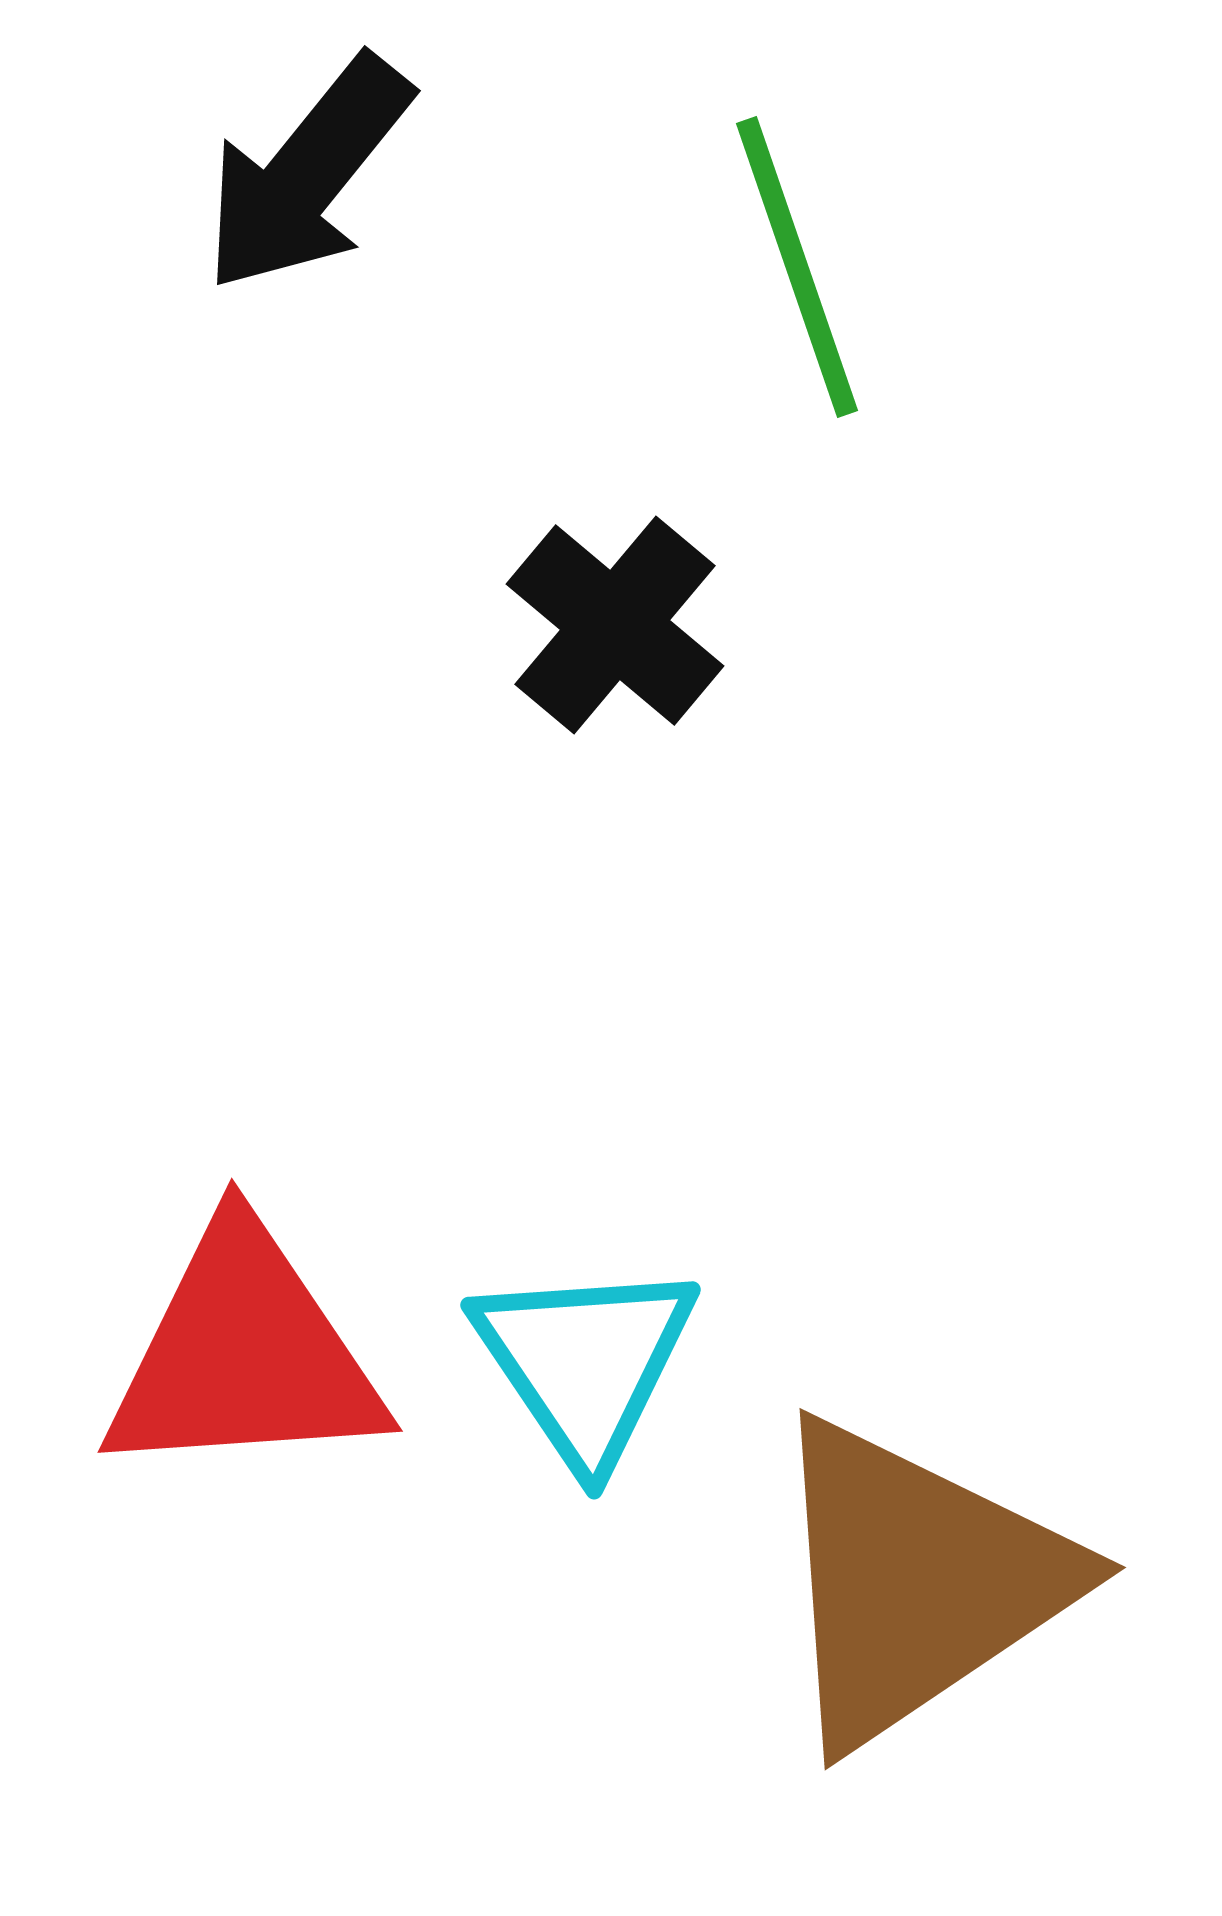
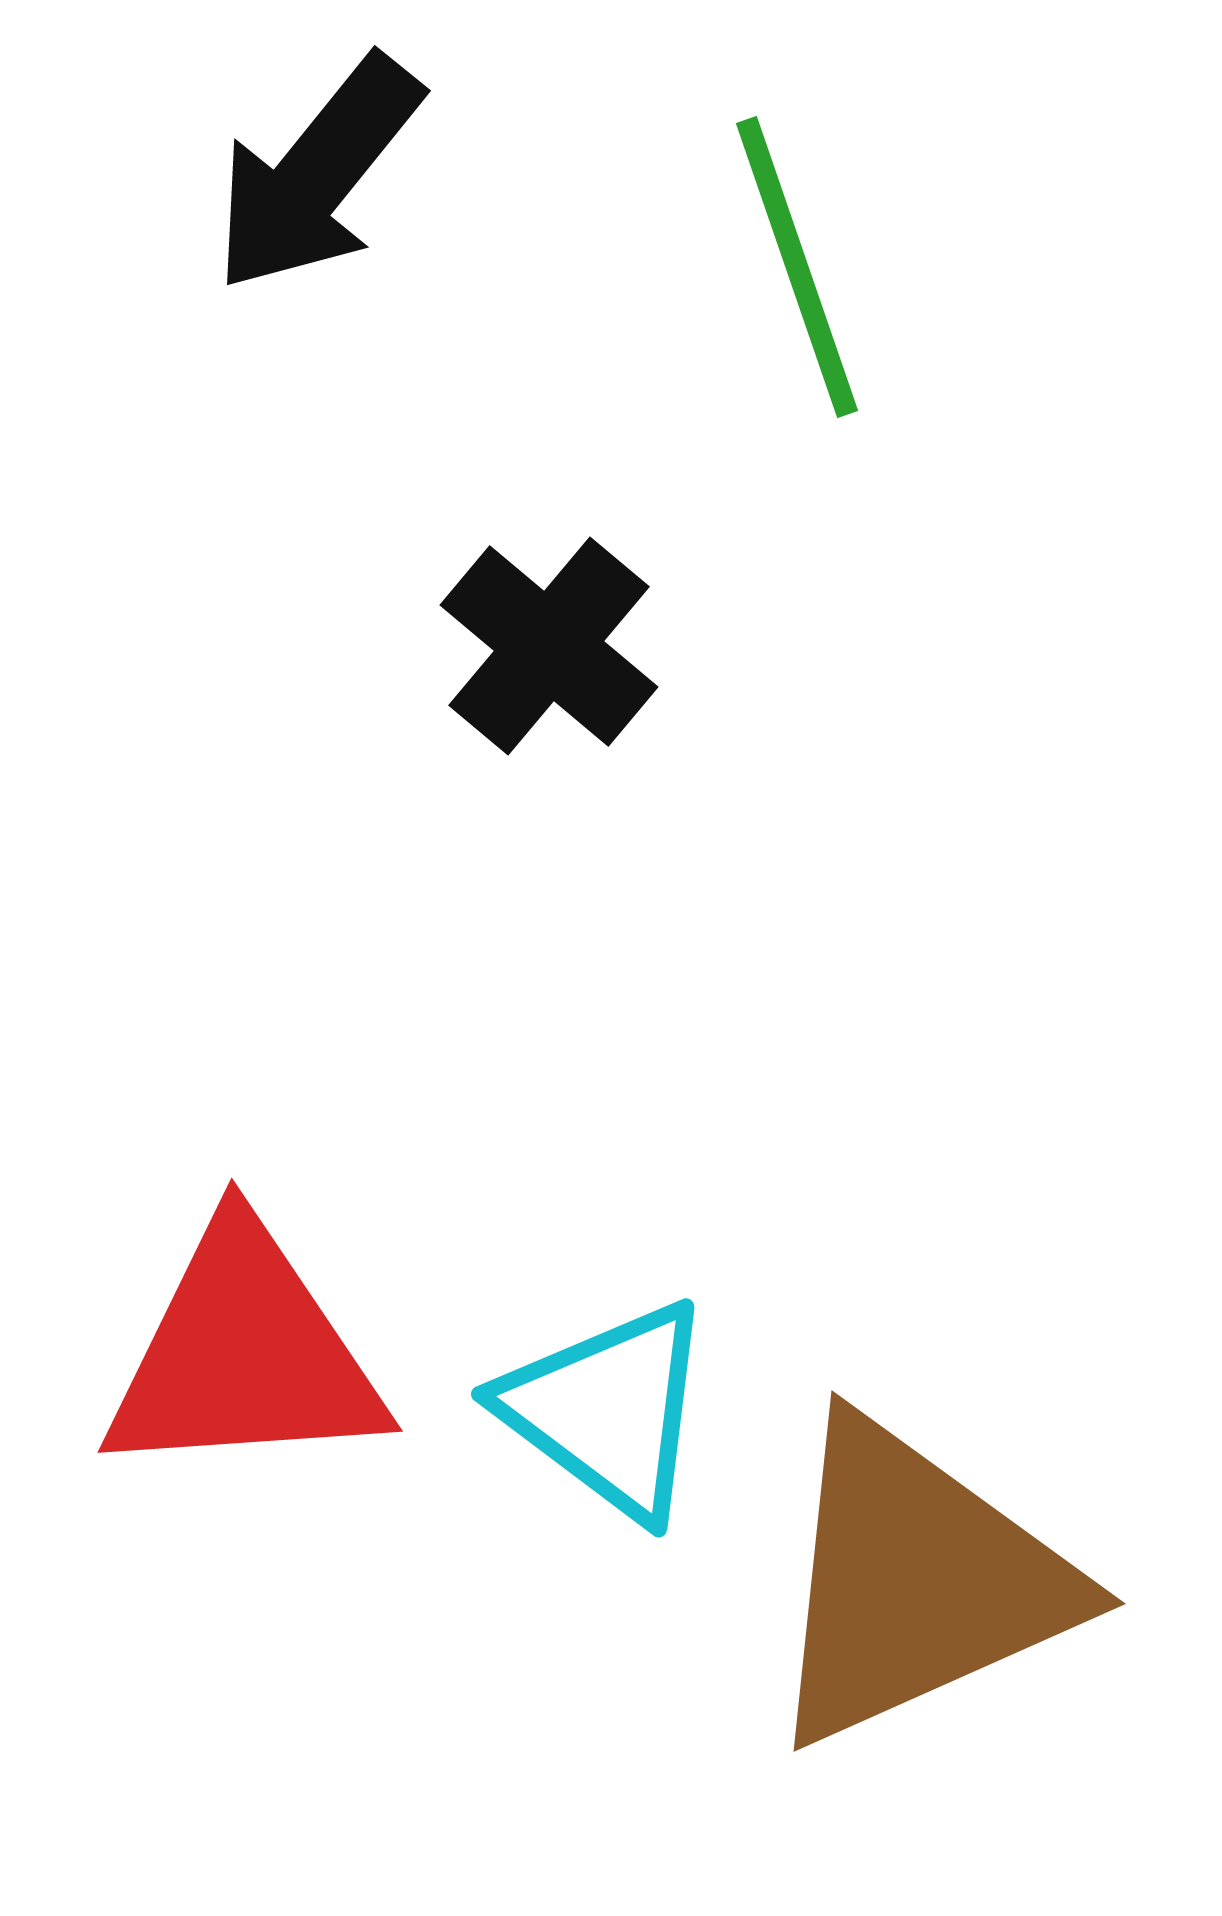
black arrow: moved 10 px right
black cross: moved 66 px left, 21 px down
cyan triangle: moved 23 px right, 48 px down; rotated 19 degrees counterclockwise
brown triangle: rotated 10 degrees clockwise
